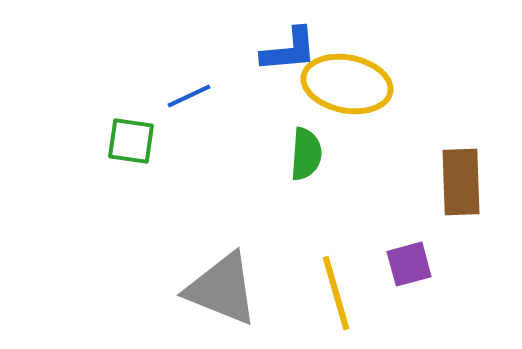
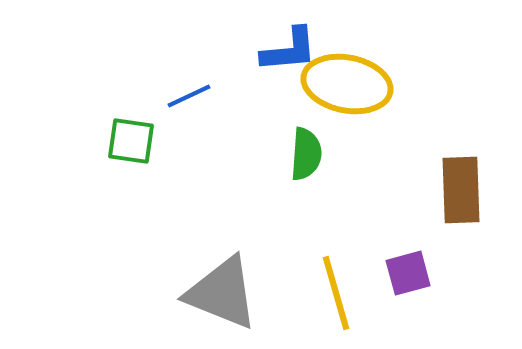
brown rectangle: moved 8 px down
purple square: moved 1 px left, 9 px down
gray triangle: moved 4 px down
